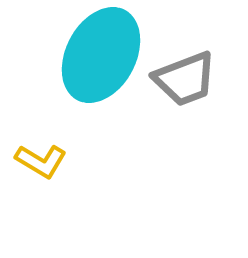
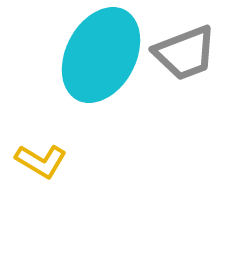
gray trapezoid: moved 26 px up
